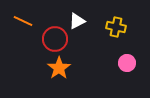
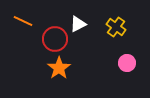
white triangle: moved 1 px right, 3 px down
yellow cross: rotated 24 degrees clockwise
